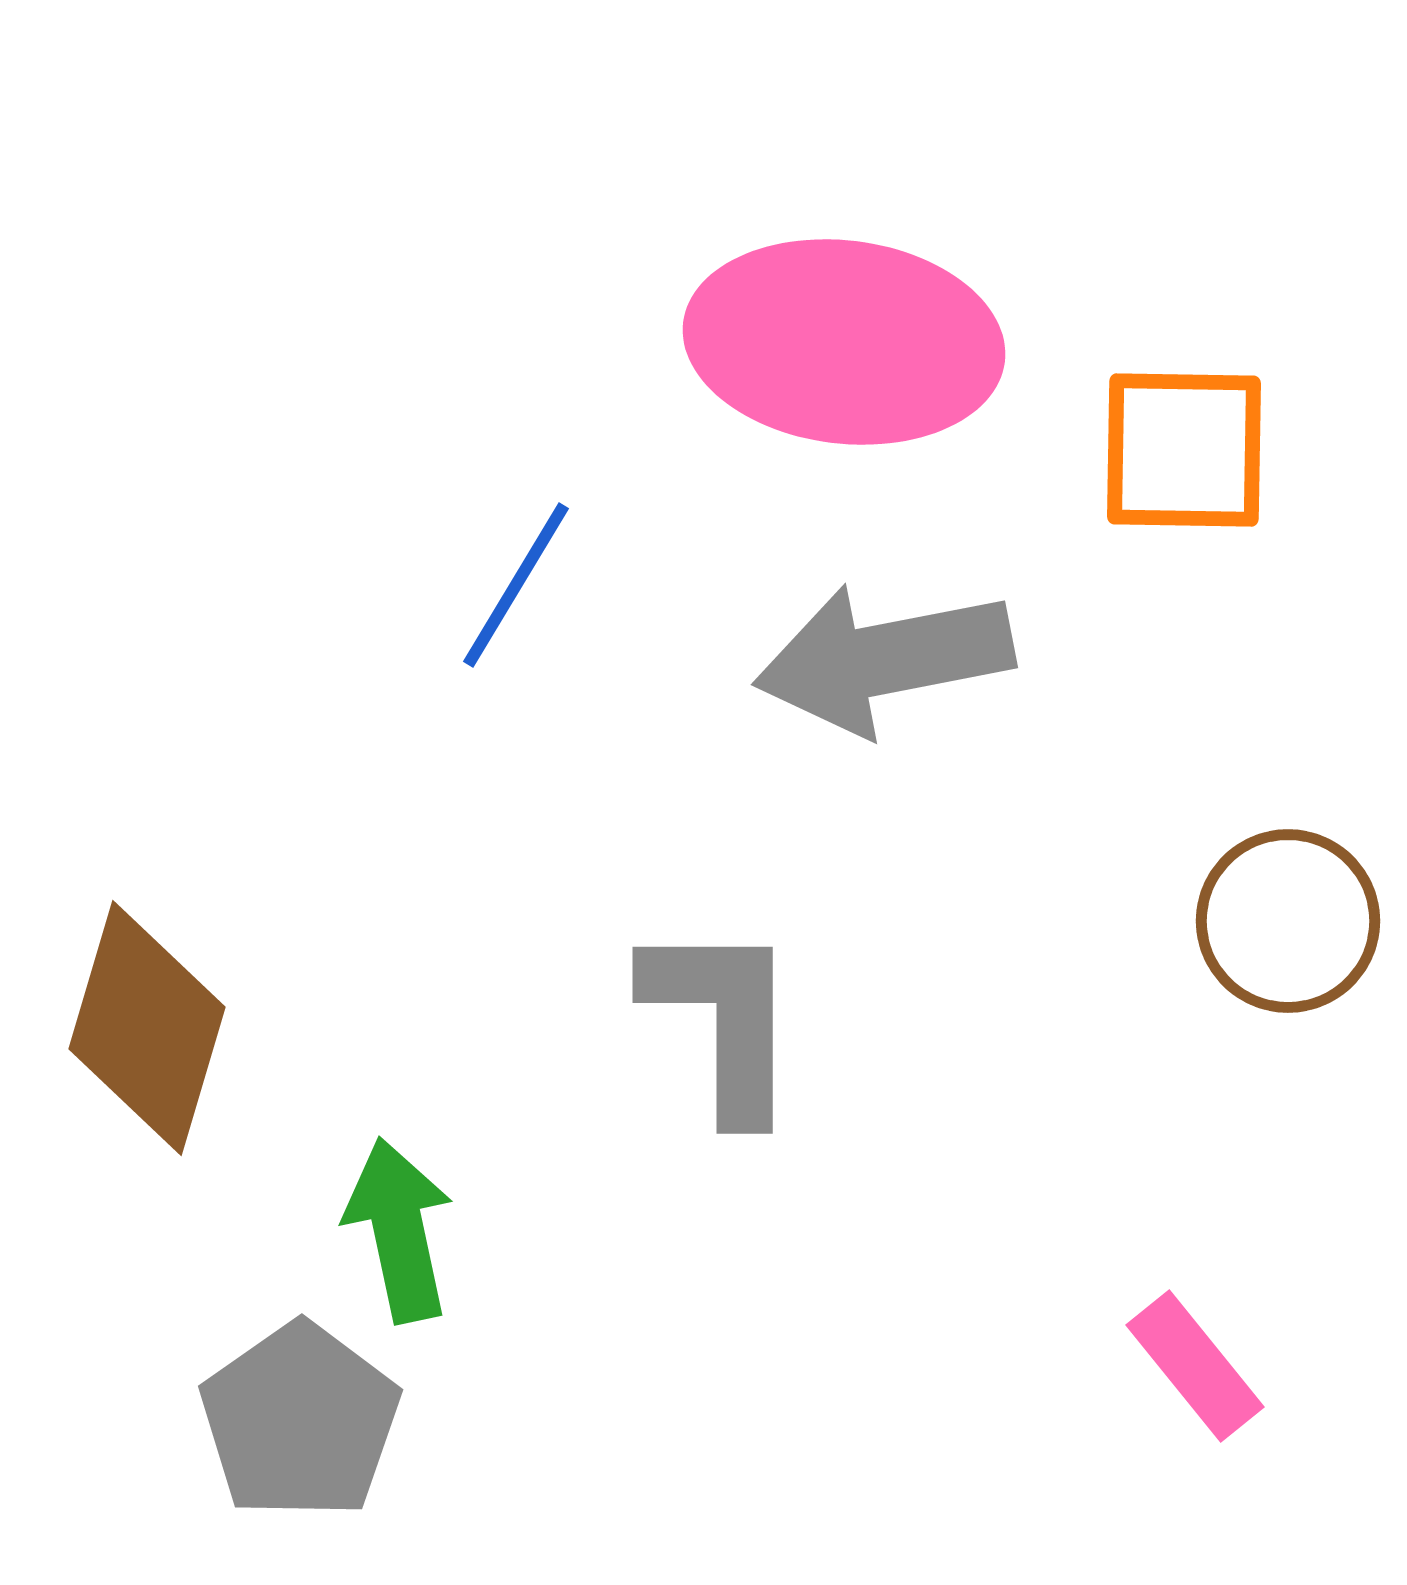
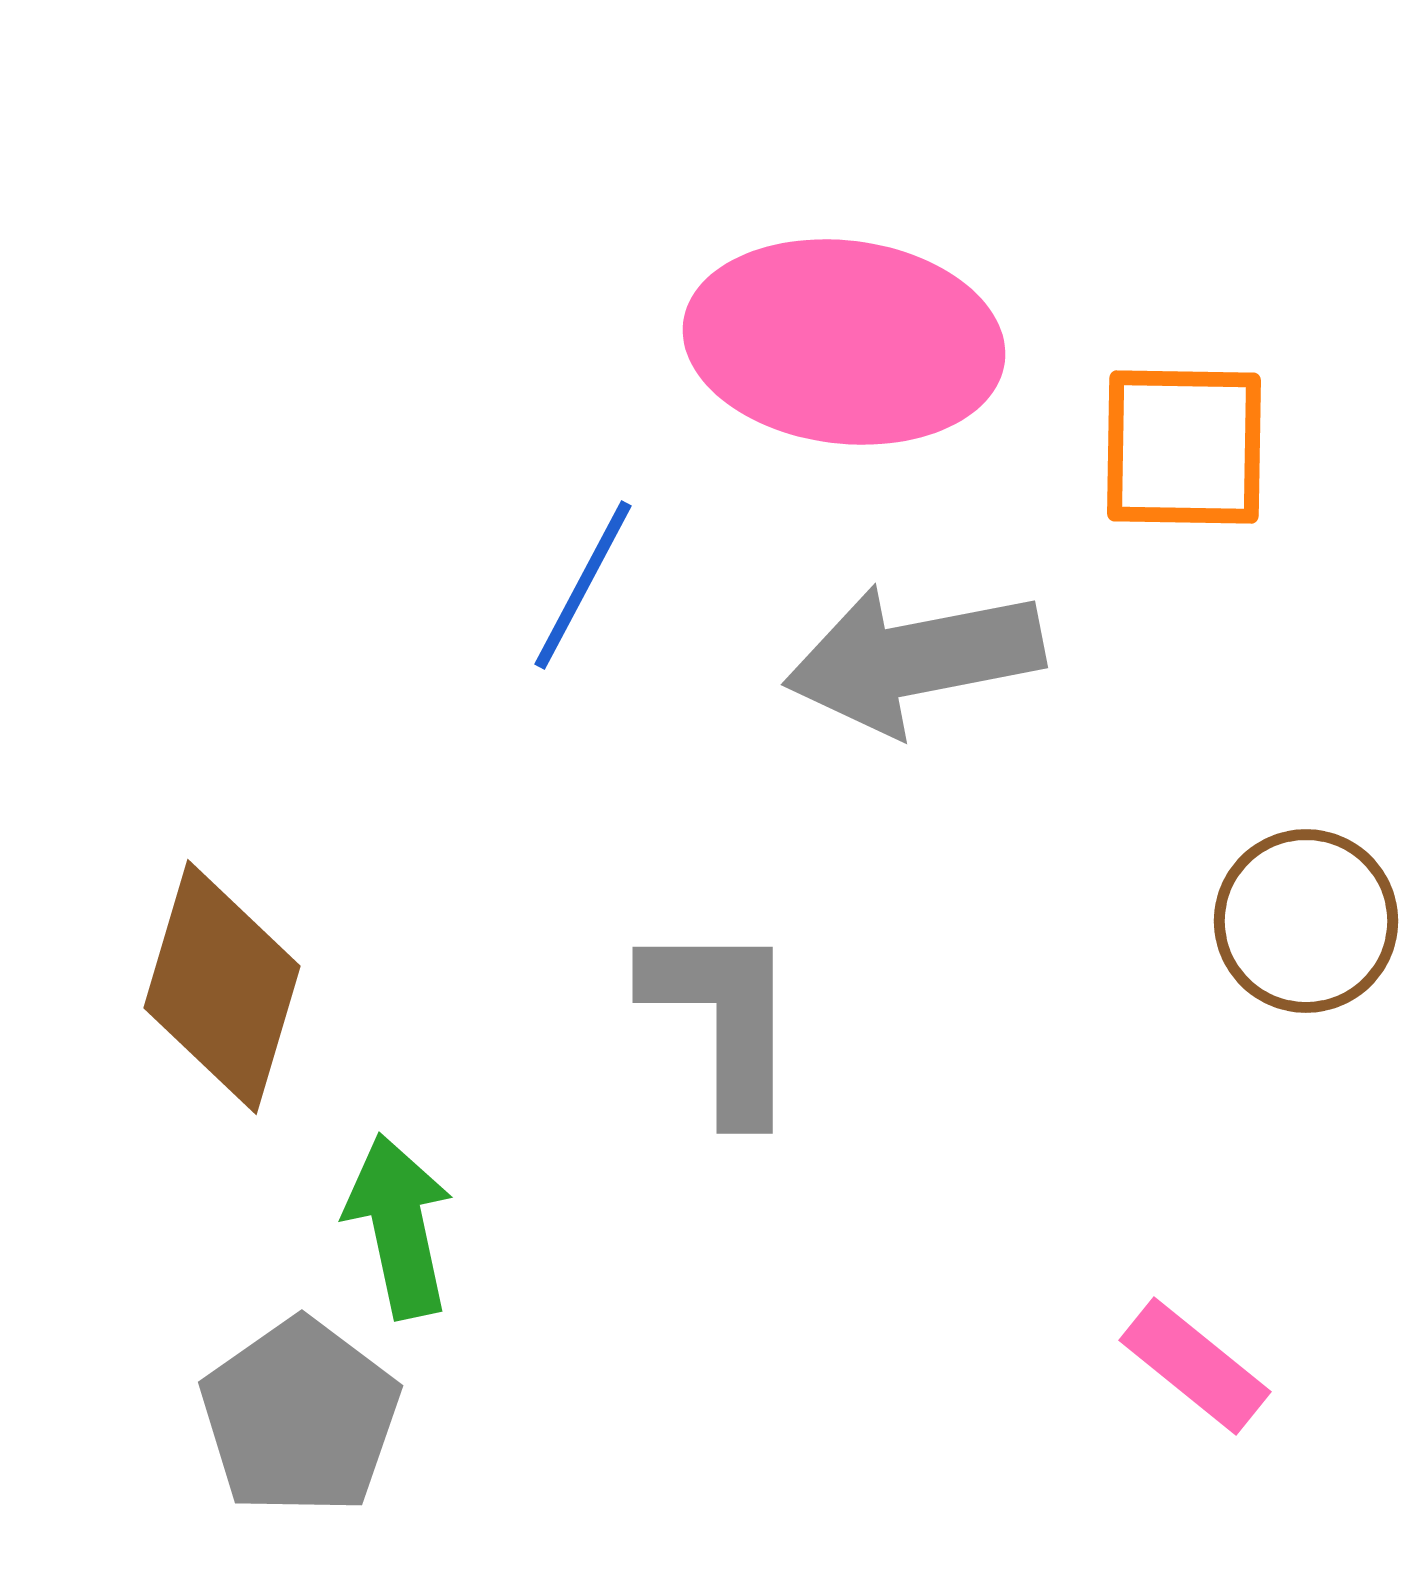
orange square: moved 3 px up
blue line: moved 67 px right; rotated 3 degrees counterclockwise
gray arrow: moved 30 px right
brown circle: moved 18 px right
brown diamond: moved 75 px right, 41 px up
green arrow: moved 4 px up
pink rectangle: rotated 12 degrees counterclockwise
gray pentagon: moved 4 px up
